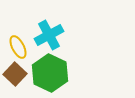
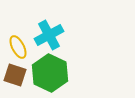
brown square: moved 1 px down; rotated 25 degrees counterclockwise
